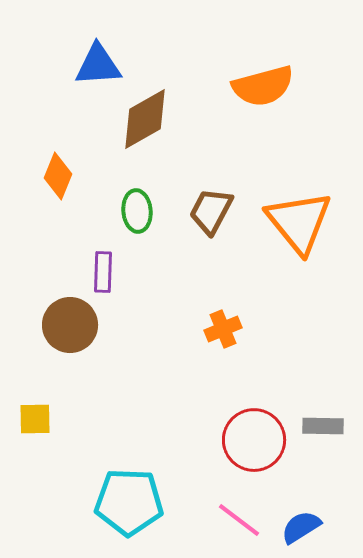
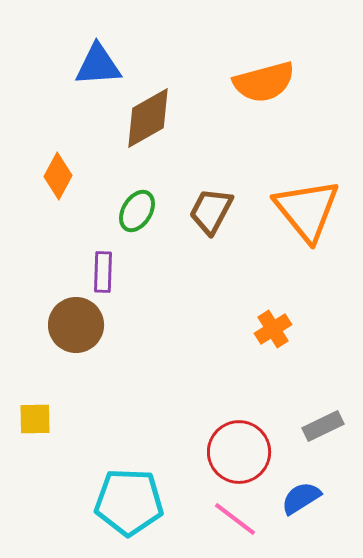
orange semicircle: moved 1 px right, 4 px up
brown diamond: moved 3 px right, 1 px up
orange diamond: rotated 6 degrees clockwise
green ellipse: rotated 36 degrees clockwise
orange triangle: moved 8 px right, 12 px up
brown circle: moved 6 px right
orange cross: moved 50 px right; rotated 9 degrees counterclockwise
gray rectangle: rotated 27 degrees counterclockwise
red circle: moved 15 px left, 12 px down
pink line: moved 4 px left, 1 px up
blue semicircle: moved 29 px up
